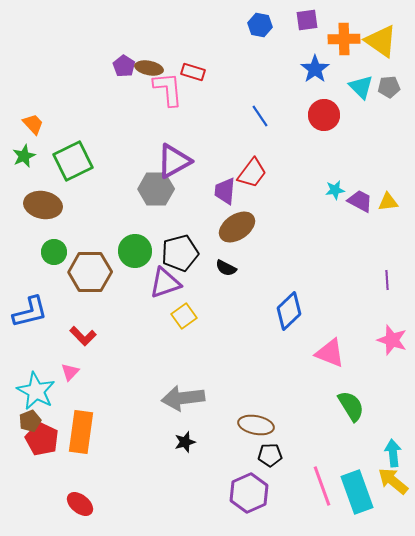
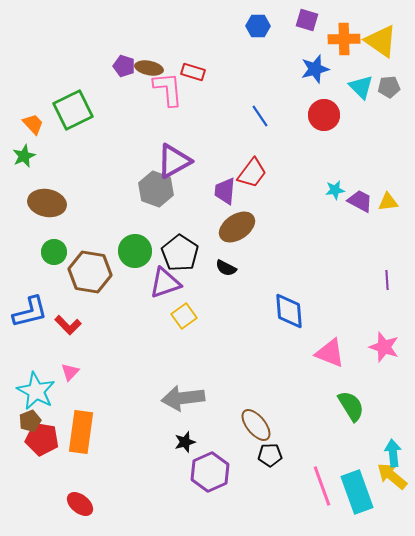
purple square at (307, 20): rotated 25 degrees clockwise
blue hexagon at (260, 25): moved 2 px left, 1 px down; rotated 10 degrees counterclockwise
purple pentagon at (124, 66): rotated 15 degrees counterclockwise
blue star at (315, 69): rotated 20 degrees clockwise
green square at (73, 161): moved 51 px up
gray hexagon at (156, 189): rotated 20 degrees clockwise
brown ellipse at (43, 205): moved 4 px right, 2 px up
black pentagon at (180, 253): rotated 24 degrees counterclockwise
brown hexagon at (90, 272): rotated 9 degrees clockwise
blue diamond at (289, 311): rotated 51 degrees counterclockwise
red L-shape at (83, 336): moved 15 px left, 11 px up
pink star at (392, 340): moved 8 px left, 7 px down
brown ellipse at (256, 425): rotated 40 degrees clockwise
red pentagon at (42, 439): rotated 16 degrees counterclockwise
yellow arrow at (393, 481): moved 1 px left, 5 px up
purple hexagon at (249, 493): moved 39 px left, 21 px up
